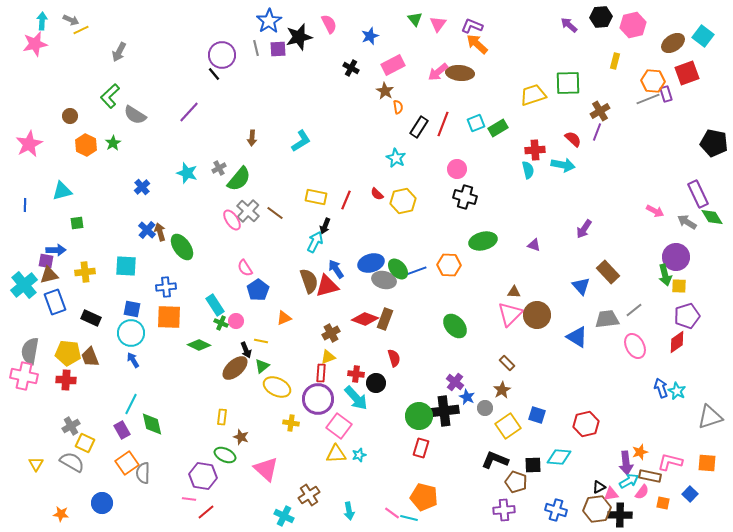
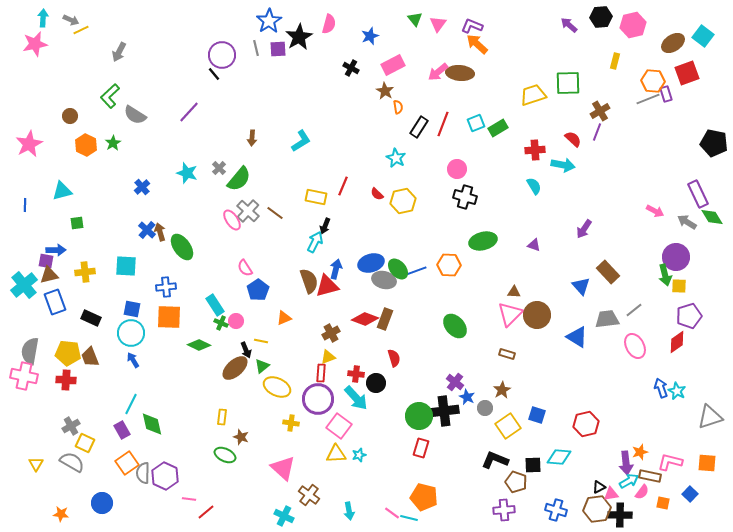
cyan arrow at (42, 21): moved 1 px right, 3 px up
pink semicircle at (329, 24): rotated 42 degrees clockwise
black star at (299, 37): rotated 16 degrees counterclockwise
gray cross at (219, 168): rotated 16 degrees counterclockwise
cyan semicircle at (528, 170): moved 6 px right, 16 px down; rotated 18 degrees counterclockwise
red line at (346, 200): moved 3 px left, 14 px up
blue arrow at (336, 269): rotated 48 degrees clockwise
purple pentagon at (687, 316): moved 2 px right
brown rectangle at (507, 363): moved 9 px up; rotated 28 degrees counterclockwise
pink triangle at (266, 469): moved 17 px right, 1 px up
purple hexagon at (203, 476): moved 38 px left; rotated 16 degrees clockwise
brown cross at (309, 495): rotated 20 degrees counterclockwise
